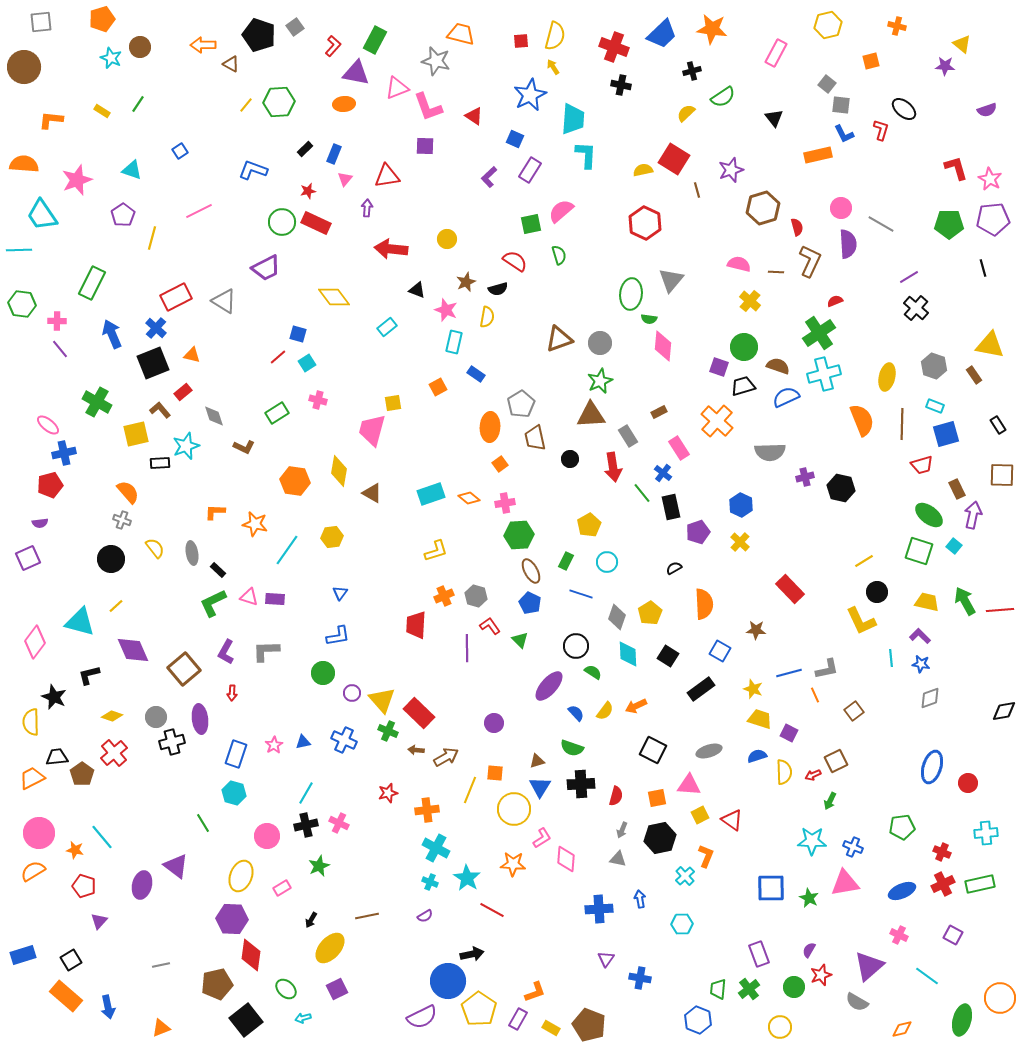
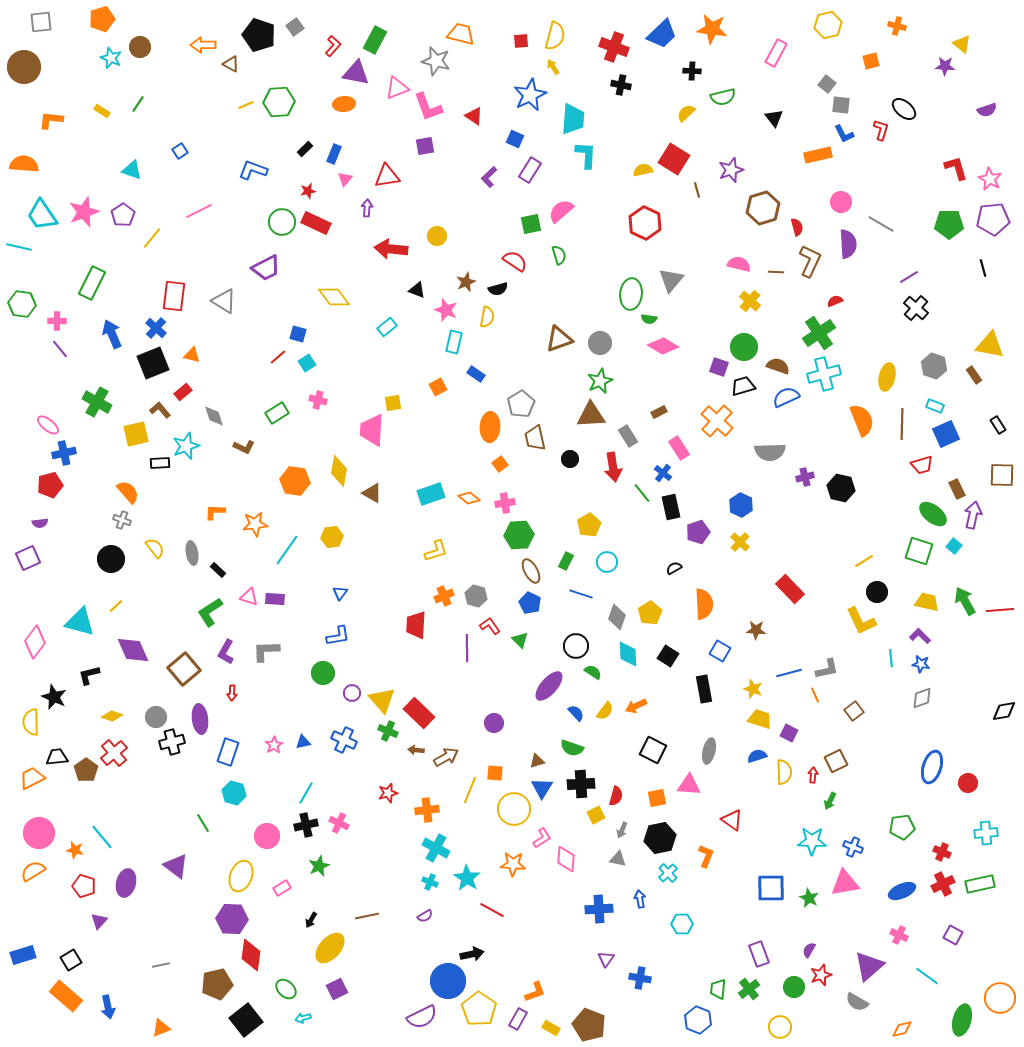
black cross at (692, 71): rotated 18 degrees clockwise
green semicircle at (723, 97): rotated 20 degrees clockwise
yellow line at (246, 105): rotated 28 degrees clockwise
purple square at (425, 146): rotated 12 degrees counterclockwise
pink star at (77, 180): moved 7 px right, 32 px down
pink circle at (841, 208): moved 6 px up
yellow line at (152, 238): rotated 25 degrees clockwise
yellow circle at (447, 239): moved 10 px left, 3 px up
cyan line at (19, 250): moved 3 px up; rotated 15 degrees clockwise
red rectangle at (176, 297): moved 2 px left, 1 px up; rotated 56 degrees counterclockwise
pink diamond at (663, 346): rotated 64 degrees counterclockwise
pink trapezoid at (372, 430): rotated 12 degrees counterclockwise
blue square at (946, 434): rotated 8 degrees counterclockwise
green ellipse at (929, 515): moved 4 px right, 1 px up
orange star at (255, 524): rotated 20 degrees counterclockwise
green L-shape at (213, 603): moved 3 px left, 9 px down; rotated 8 degrees counterclockwise
black rectangle at (701, 689): moved 3 px right; rotated 64 degrees counterclockwise
gray diamond at (930, 698): moved 8 px left
gray ellipse at (709, 751): rotated 60 degrees counterclockwise
blue rectangle at (236, 754): moved 8 px left, 2 px up
brown pentagon at (82, 774): moved 4 px right, 4 px up
red arrow at (813, 775): rotated 119 degrees clockwise
blue triangle at (540, 787): moved 2 px right, 1 px down
yellow square at (700, 815): moved 104 px left
cyan cross at (685, 876): moved 17 px left, 3 px up
purple ellipse at (142, 885): moved 16 px left, 2 px up
